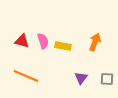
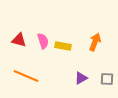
red triangle: moved 3 px left, 1 px up
purple triangle: rotated 24 degrees clockwise
